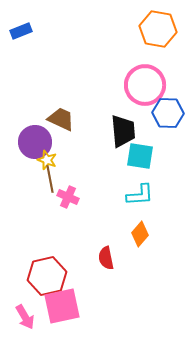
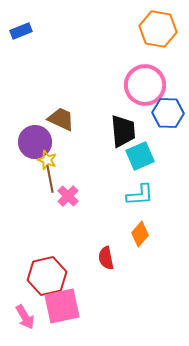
cyan square: rotated 32 degrees counterclockwise
pink cross: moved 1 px up; rotated 20 degrees clockwise
